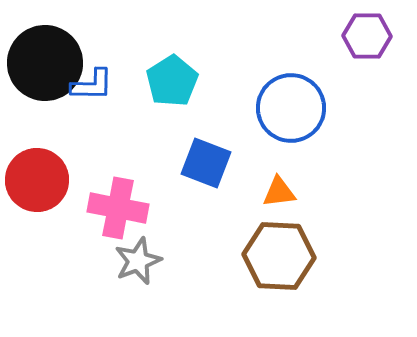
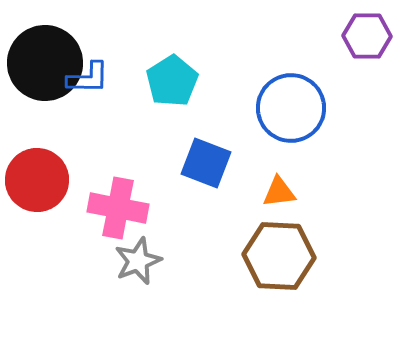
blue L-shape: moved 4 px left, 7 px up
